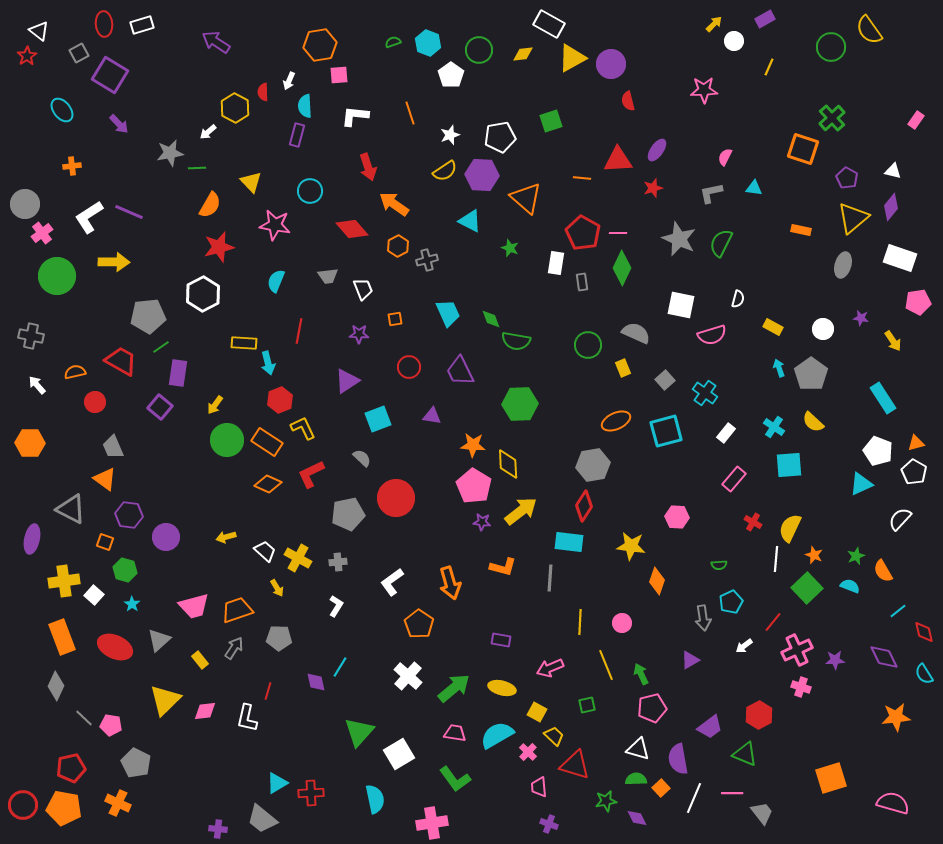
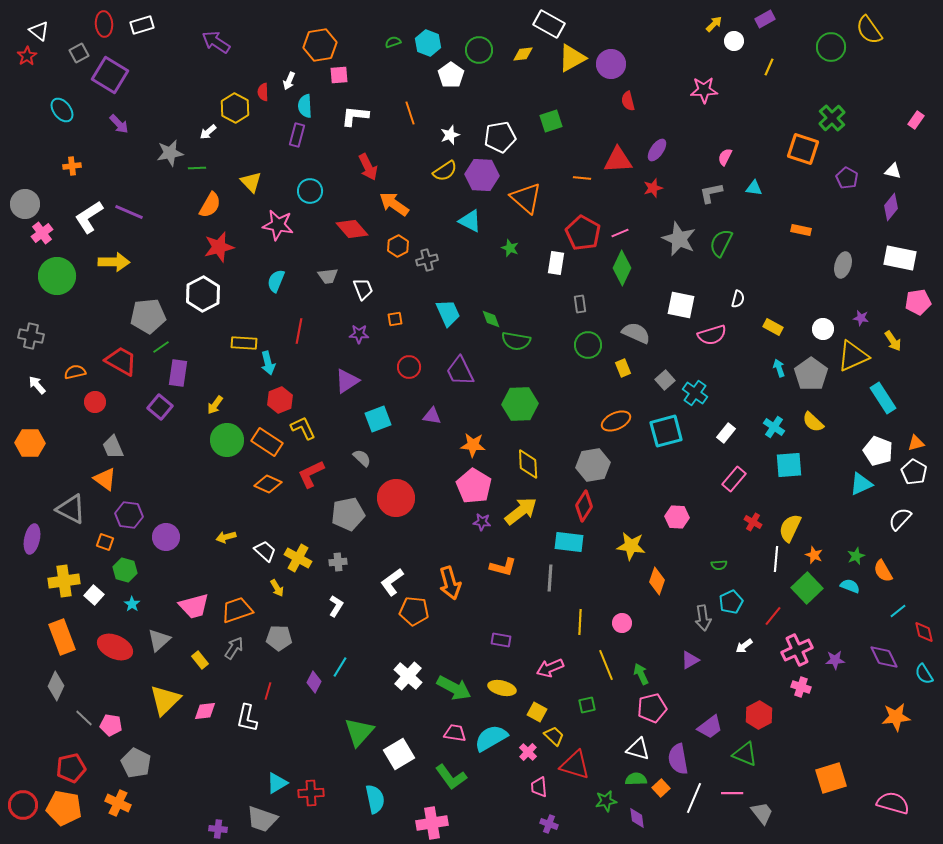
red arrow at (368, 167): rotated 8 degrees counterclockwise
yellow triangle at (853, 218): moved 138 px down; rotated 16 degrees clockwise
pink star at (275, 225): moved 3 px right
pink line at (618, 233): moved 2 px right; rotated 24 degrees counterclockwise
white rectangle at (900, 258): rotated 8 degrees counterclockwise
gray rectangle at (582, 282): moved 2 px left, 22 px down
cyan cross at (705, 393): moved 10 px left
yellow diamond at (508, 464): moved 20 px right
red line at (773, 622): moved 6 px up
orange pentagon at (419, 624): moved 5 px left, 13 px up; rotated 28 degrees counterclockwise
purple diamond at (316, 682): moved 2 px left; rotated 40 degrees clockwise
green arrow at (454, 688): rotated 68 degrees clockwise
cyan semicircle at (497, 735): moved 6 px left, 3 px down
green L-shape at (455, 779): moved 4 px left, 2 px up
purple diamond at (637, 818): rotated 20 degrees clockwise
gray trapezoid at (262, 819): rotated 20 degrees counterclockwise
